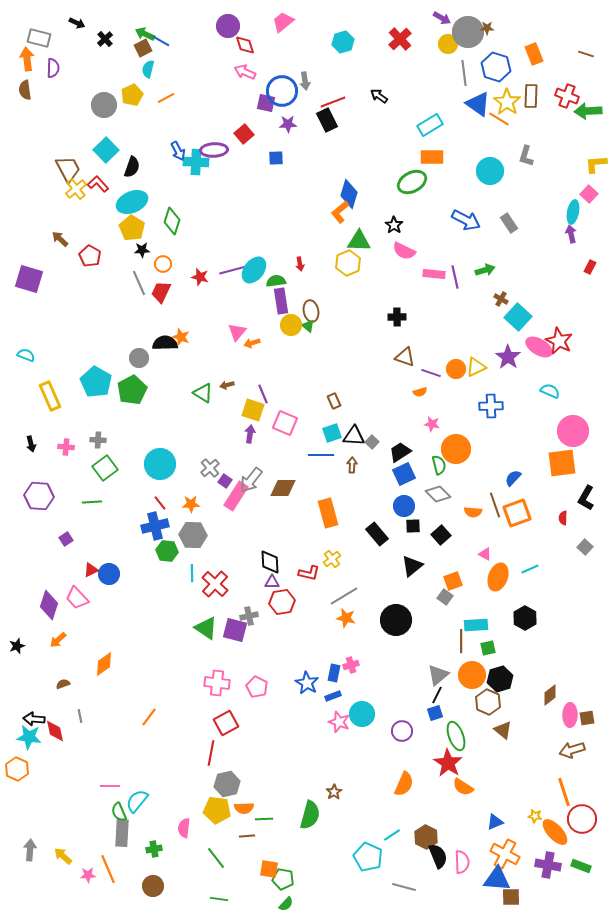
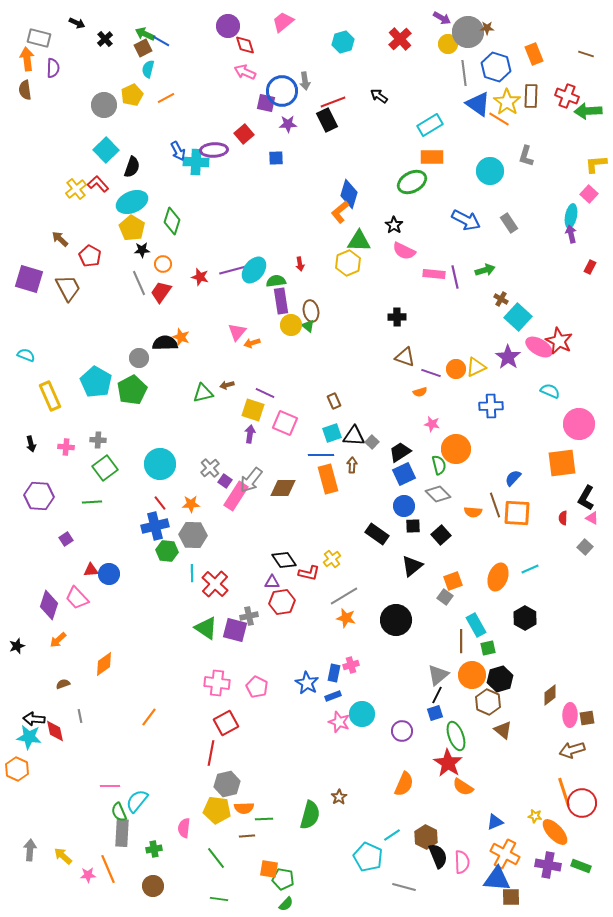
brown trapezoid at (68, 169): moved 119 px down
cyan ellipse at (573, 212): moved 2 px left, 4 px down
red trapezoid at (161, 292): rotated 10 degrees clockwise
green triangle at (203, 393): rotated 45 degrees counterclockwise
purple line at (263, 394): moved 2 px right, 1 px up; rotated 42 degrees counterclockwise
pink circle at (573, 431): moved 6 px right, 7 px up
orange rectangle at (328, 513): moved 34 px up
orange square at (517, 513): rotated 24 degrees clockwise
black rectangle at (377, 534): rotated 15 degrees counterclockwise
pink triangle at (485, 554): moved 107 px right, 36 px up
black diamond at (270, 562): moved 14 px right, 2 px up; rotated 30 degrees counterclockwise
red triangle at (91, 570): rotated 21 degrees clockwise
cyan rectangle at (476, 625): rotated 65 degrees clockwise
brown star at (334, 792): moved 5 px right, 5 px down
red circle at (582, 819): moved 16 px up
